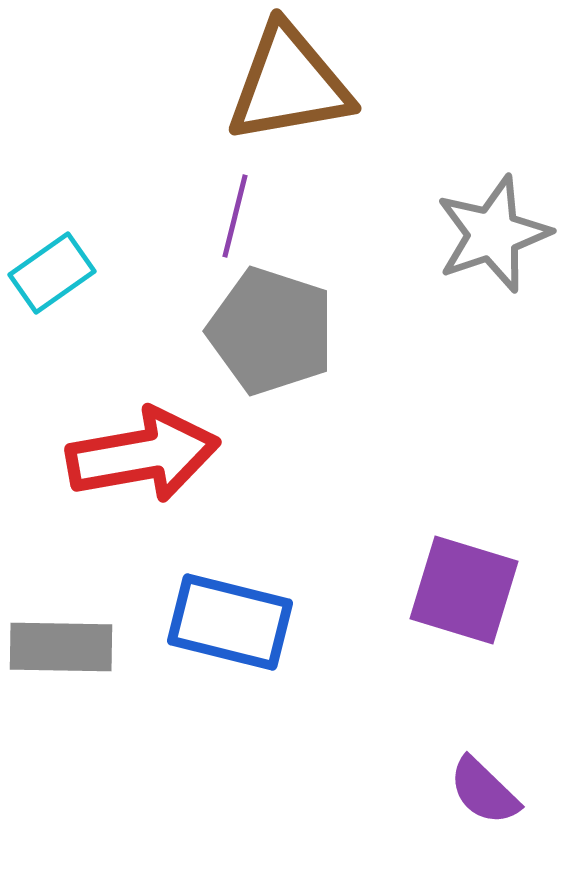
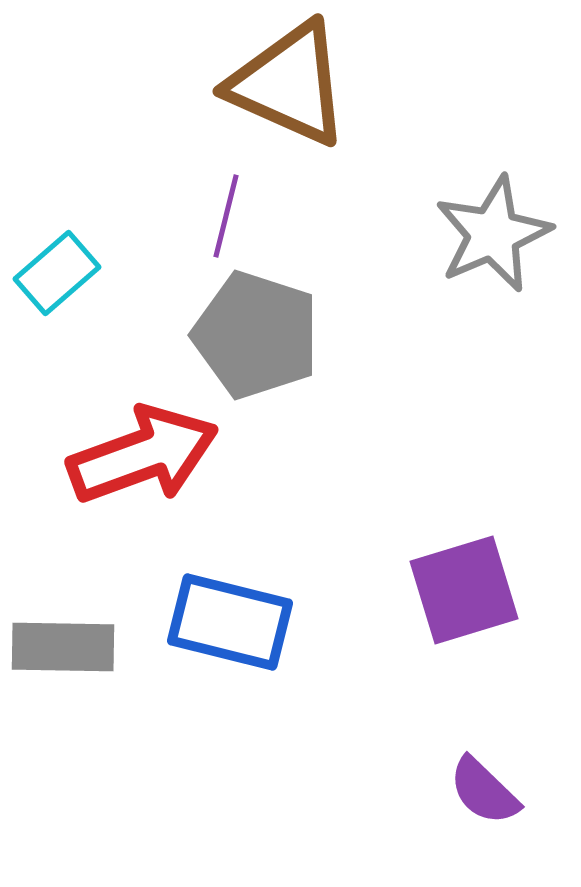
brown triangle: rotated 34 degrees clockwise
purple line: moved 9 px left
gray star: rotated 4 degrees counterclockwise
cyan rectangle: moved 5 px right; rotated 6 degrees counterclockwise
gray pentagon: moved 15 px left, 4 px down
red arrow: rotated 10 degrees counterclockwise
purple square: rotated 34 degrees counterclockwise
gray rectangle: moved 2 px right
